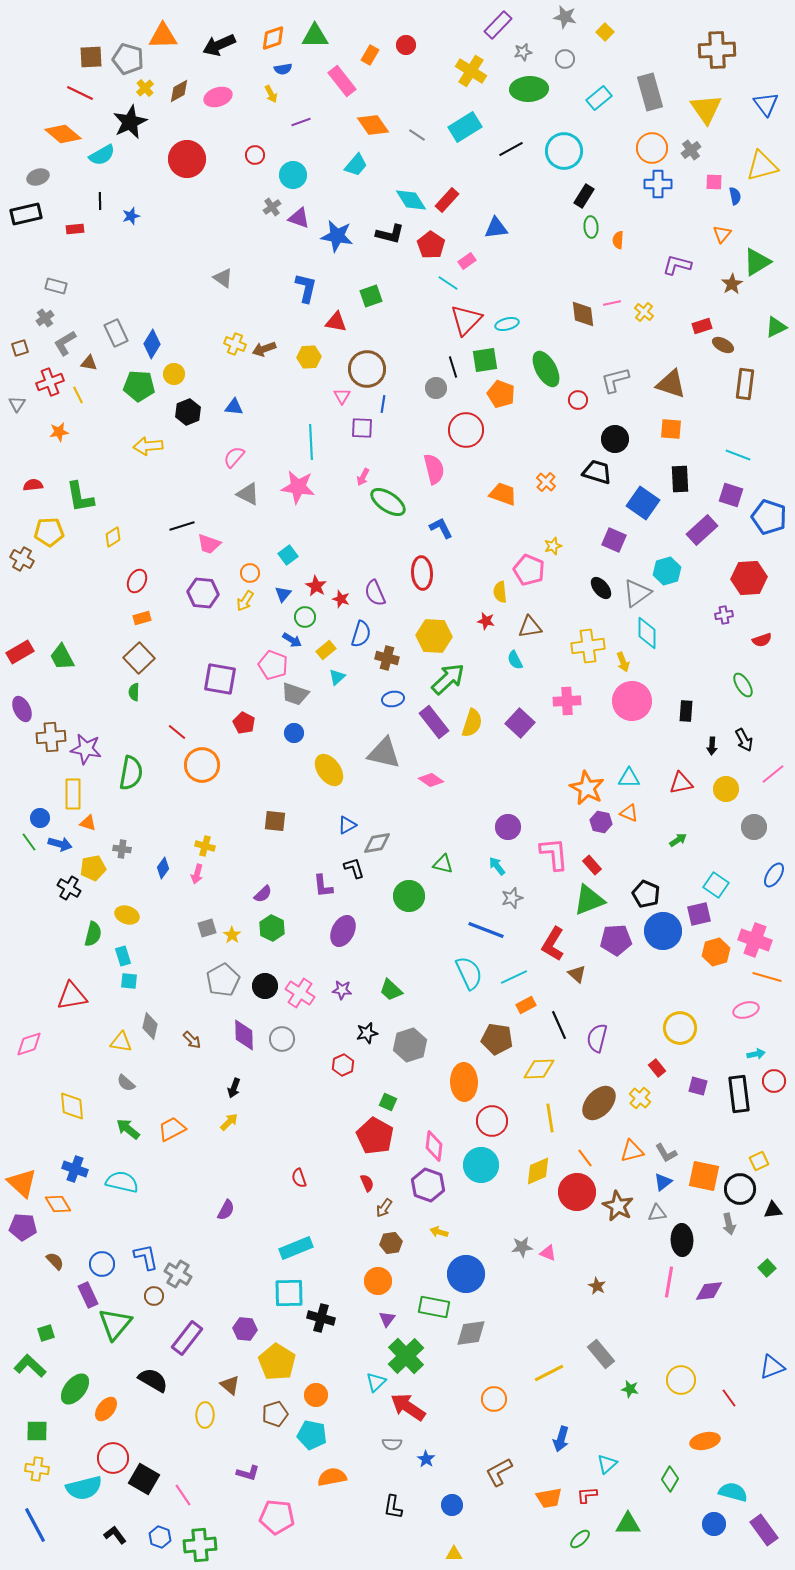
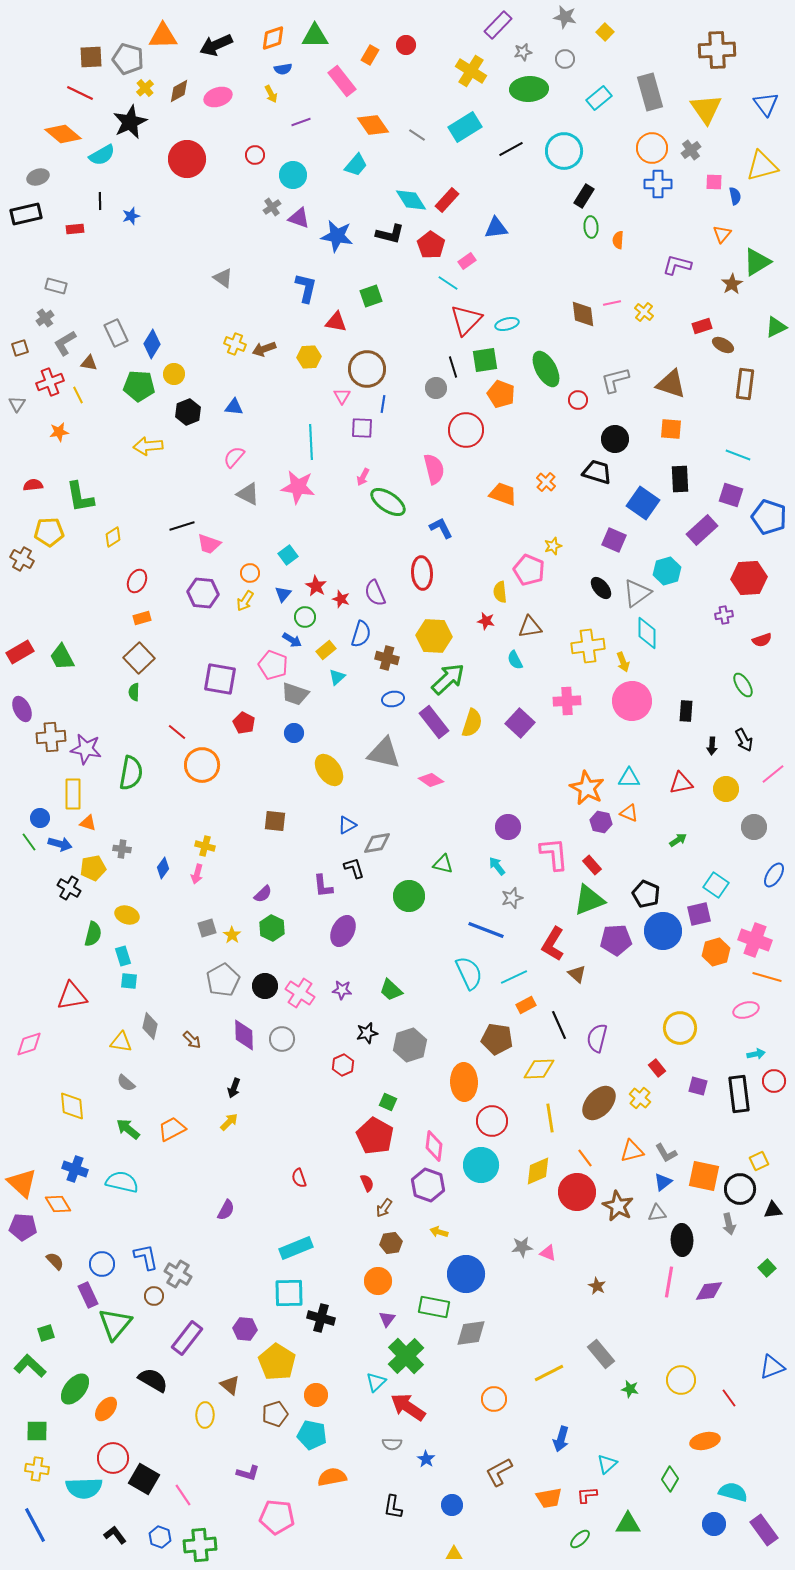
black arrow at (219, 45): moved 3 px left
cyan semicircle at (84, 1488): rotated 12 degrees clockwise
